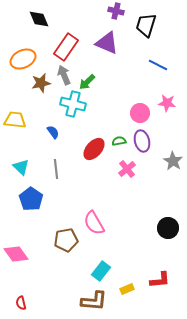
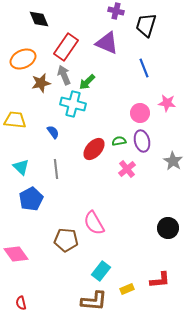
blue line: moved 14 px left, 3 px down; rotated 42 degrees clockwise
blue pentagon: rotated 10 degrees clockwise
brown pentagon: rotated 15 degrees clockwise
